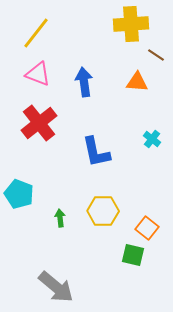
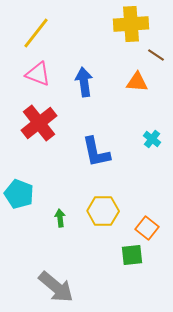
green square: moved 1 px left; rotated 20 degrees counterclockwise
